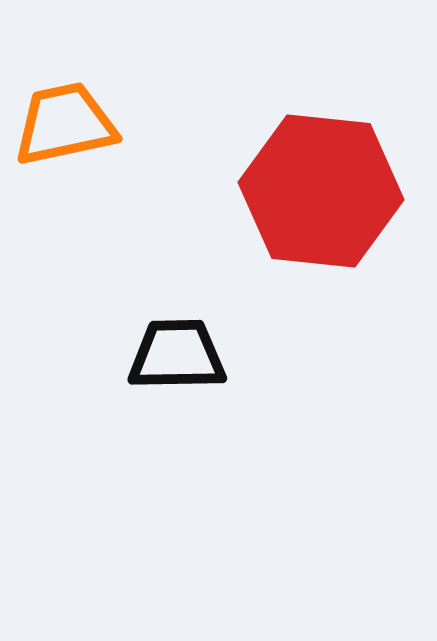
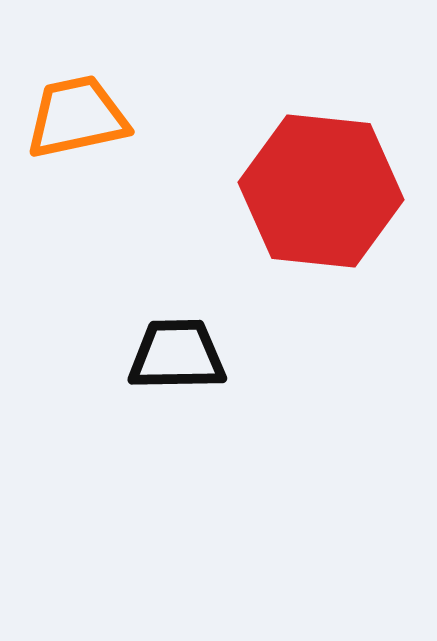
orange trapezoid: moved 12 px right, 7 px up
